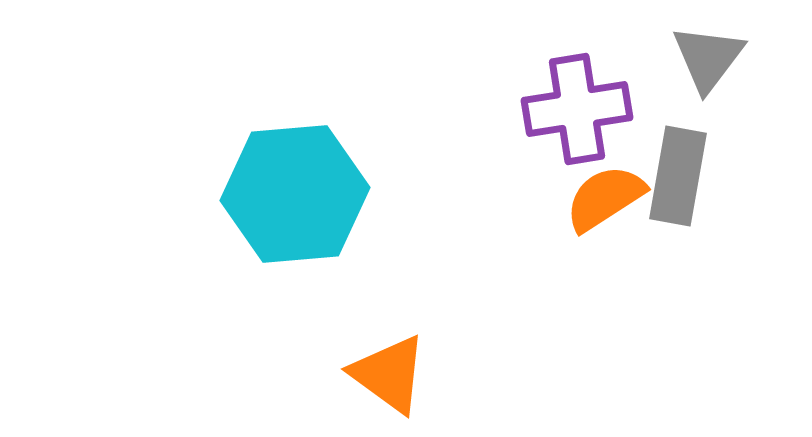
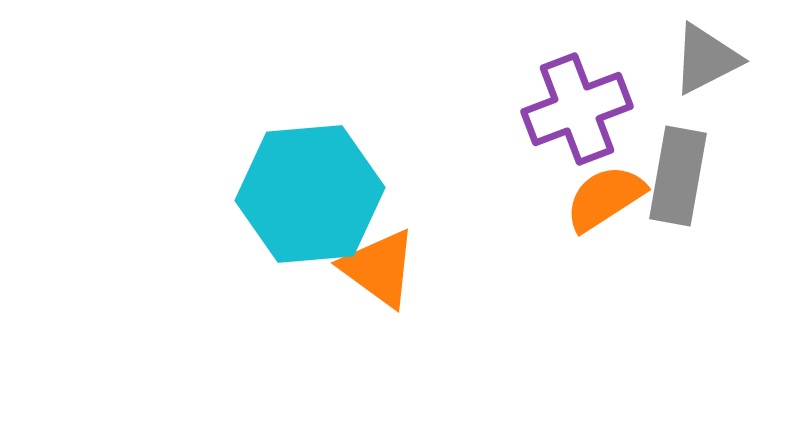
gray triangle: moved 2 px left, 1 px down; rotated 26 degrees clockwise
purple cross: rotated 12 degrees counterclockwise
cyan hexagon: moved 15 px right
orange triangle: moved 10 px left, 106 px up
